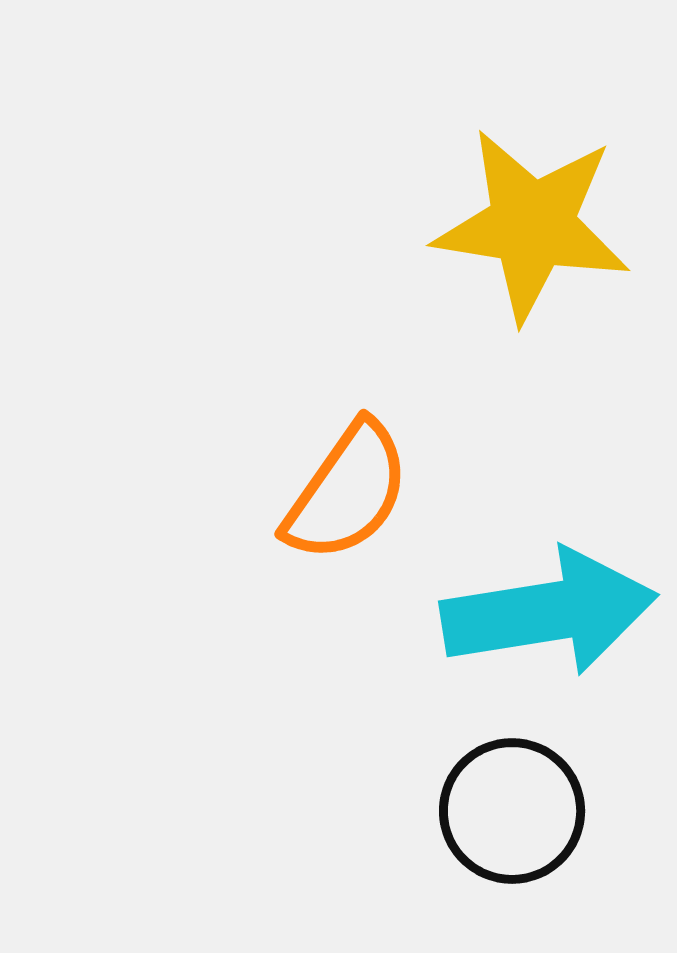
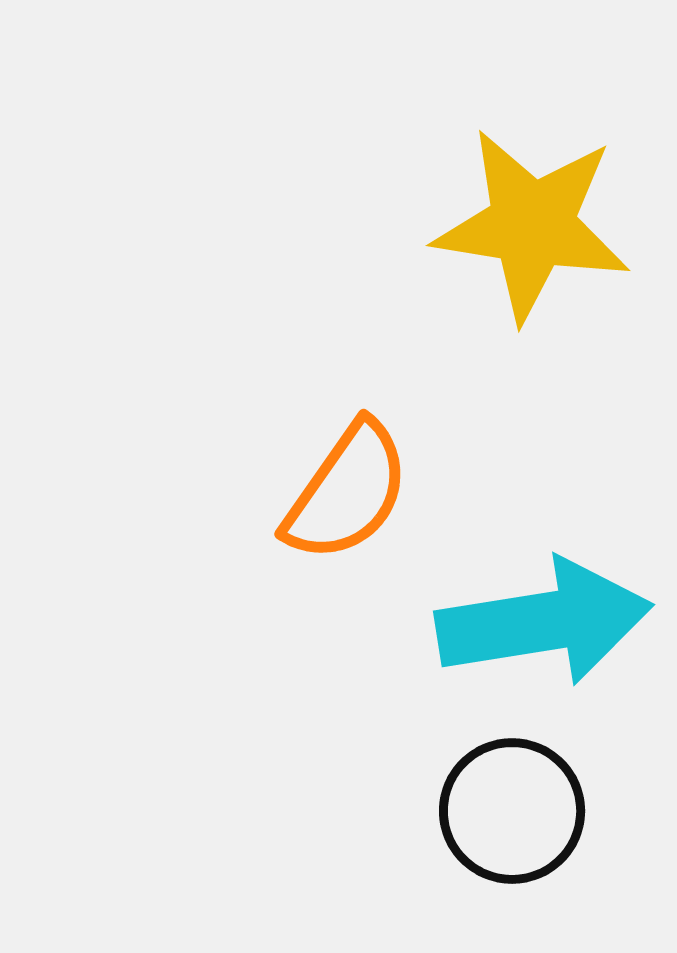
cyan arrow: moved 5 px left, 10 px down
